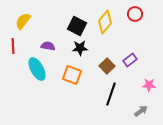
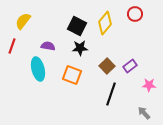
yellow diamond: moved 1 px down
red line: moved 1 px left; rotated 21 degrees clockwise
purple rectangle: moved 6 px down
cyan ellipse: moved 1 px right; rotated 15 degrees clockwise
gray arrow: moved 3 px right, 2 px down; rotated 96 degrees counterclockwise
